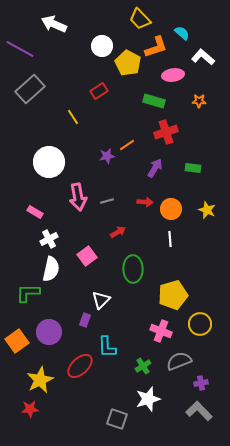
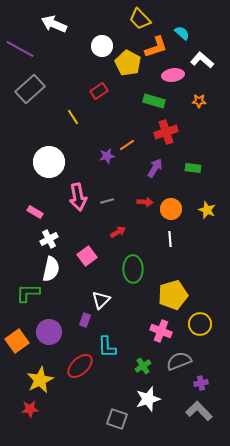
white L-shape at (203, 57): moved 1 px left, 3 px down
